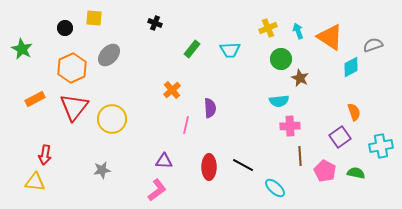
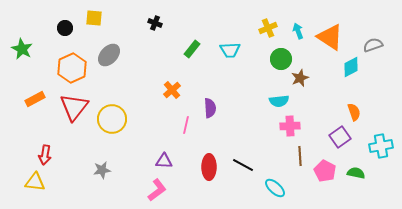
brown star: rotated 24 degrees clockwise
